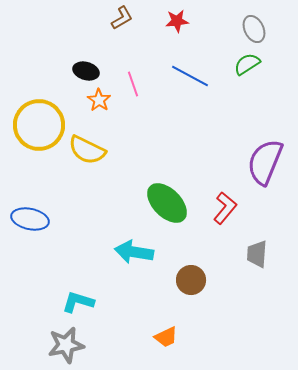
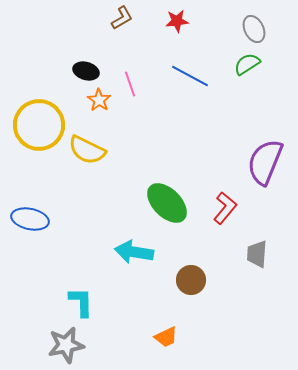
pink line: moved 3 px left
cyan L-shape: moved 3 px right; rotated 72 degrees clockwise
